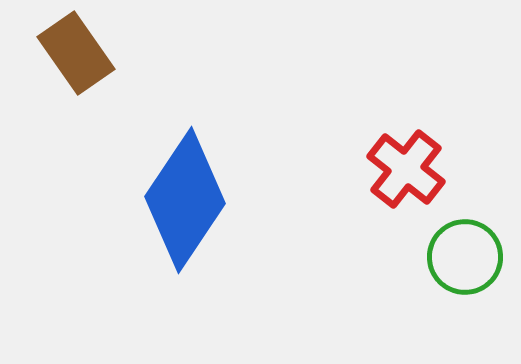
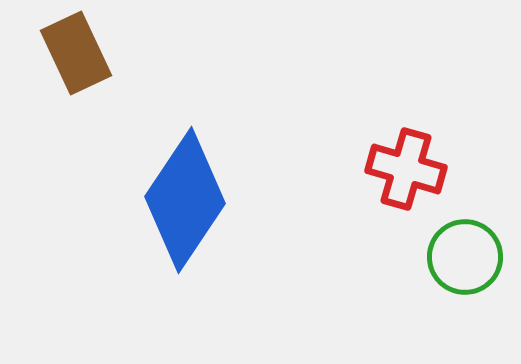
brown rectangle: rotated 10 degrees clockwise
red cross: rotated 22 degrees counterclockwise
